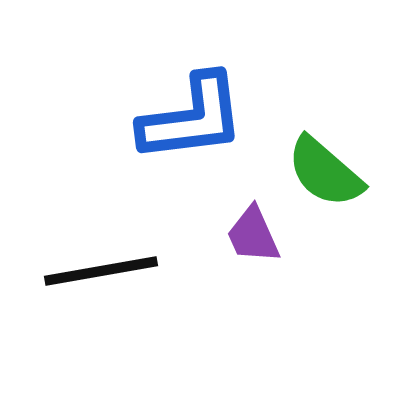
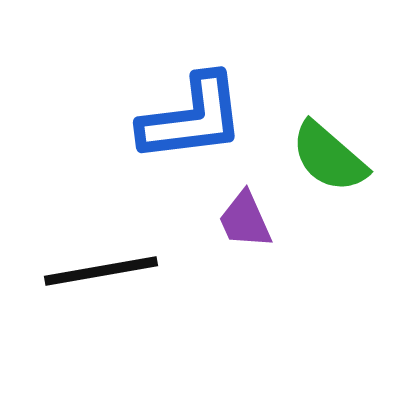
green semicircle: moved 4 px right, 15 px up
purple trapezoid: moved 8 px left, 15 px up
